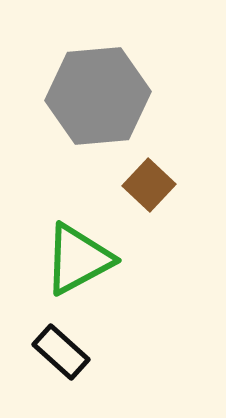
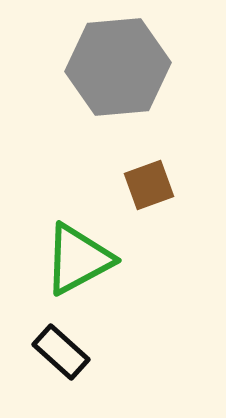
gray hexagon: moved 20 px right, 29 px up
brown square: rotated 27 degrees clockwise
